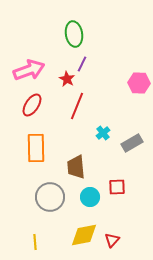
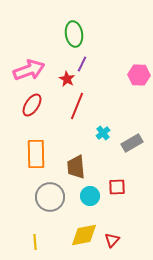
pink hexagon: moved 8 px up
orange rectangle: moved 6 px down
cyan circle: moved 1 px up
